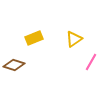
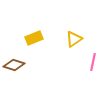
pink line: moved 2 px right; rotated 18 degrees counterclockwise
